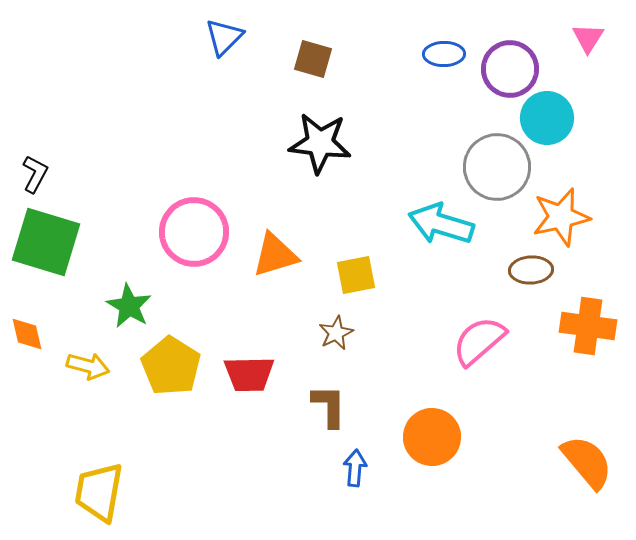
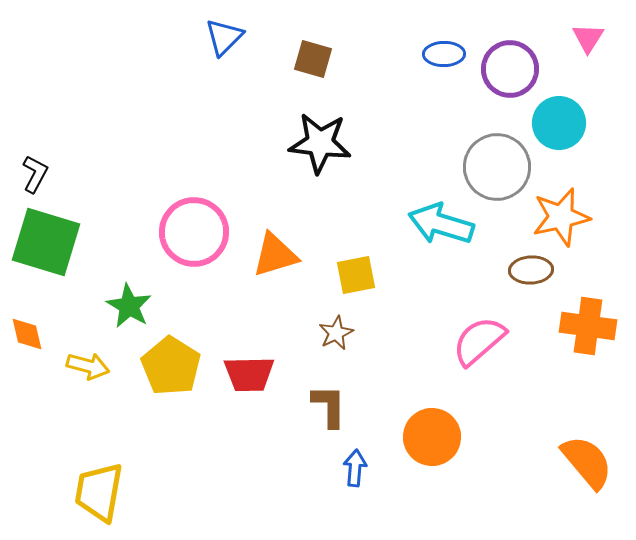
cyan circle: moved 12 px right, 5 px down
